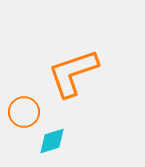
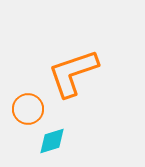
orange circle: moved 4 px right, 3 px up
